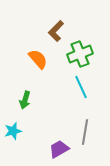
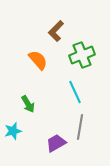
green cross: moved 2 px right, 1 px down
orange semicircle: moved 1 px down
cyan line: moved 6 px left, 5 px down
green arrow: moved 3 px right, 4 px down; rotated 48 degrees counterclockwise
gray line: moved 5 px left, 5 px up
purple trapezoid: moved 3 px left, 6 px up
